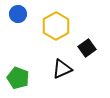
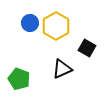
blue circle: moved 12 px right, 9 px down
black square: rotated 24 degrees counterclockwise
green pentagon: moved 1 px right, 1 px down
